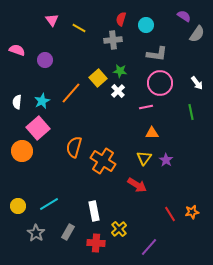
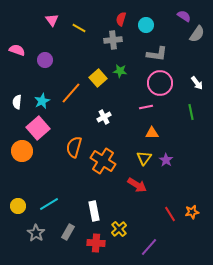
white cross: moved 14 px left, 26 px down; rotated 16 degrees clockwise
